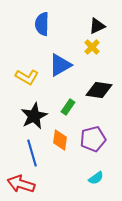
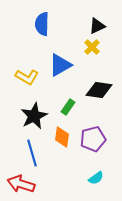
orange diamond: moved 2 px right, 3 px up
